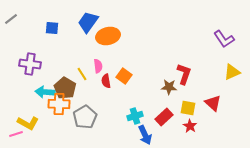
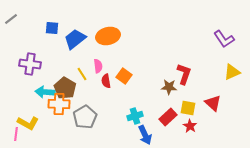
blue trapezoid: moved 13 px left, 17 px down; rotated 15 degrees clockwise
red rectangle: moved 4 px right
pink line: rotated 64 degrees counterclockwise
